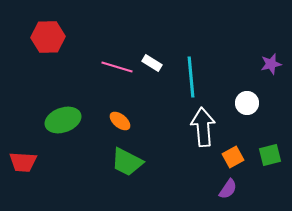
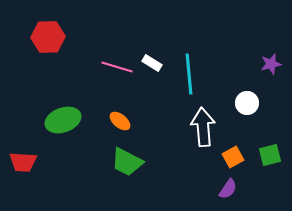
cyan line: moved 2 px left, 3 px up
